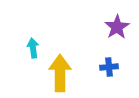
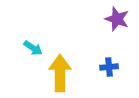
purple star: moved 8 px up; rotated 20 degrees counterclockwise
cyan arrow: rotated 132 degrees clockwise
